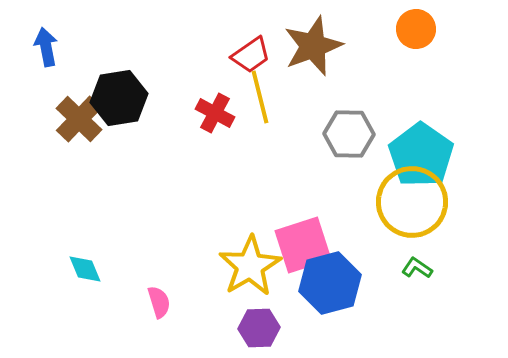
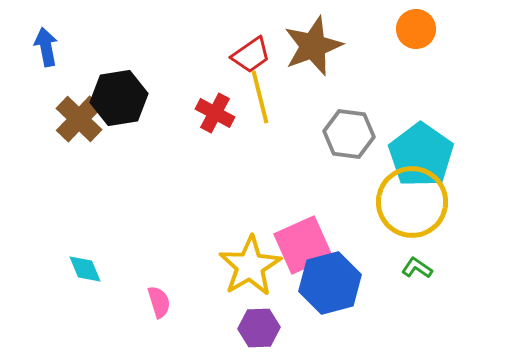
gray hexagon: rotated 6 degrees clockwise
pink square: rotated 6 degrees counterclockwise
